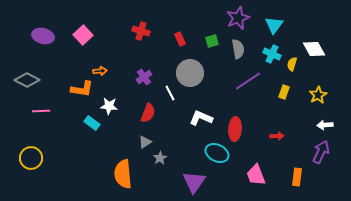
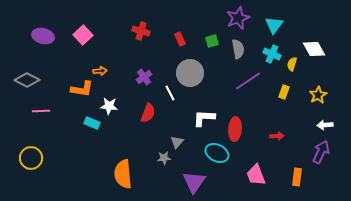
white L-shape: moved 3 px right; rotated 20 degrees counterclockwise
cyan rectangle: rotated 14 degrees counterclockwise
gray triangle: moved 32 px right; rotated 16 degrees counterclockwise
gray star: moved 4 px right; rotated 24 degrees clockwise
